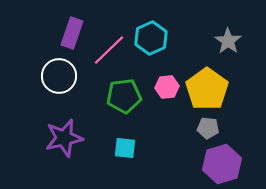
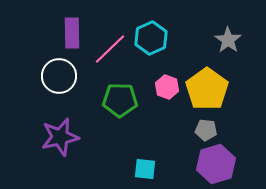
purple rectangle: rotated 20 degrees counterclockwise
gray star: moved 1 px up
pink line: moved 1 px right, 1 px up
pink hexagon: rotated 25 degrees clockwise
green pentagon: moved 4 px left, 4 px down; rotated 8 degrees clockwise
gray pentagon: moved 2 px left, 2 px down
purple star: moved 4 px left, 1 px up
cyan square: moved 20 px right, 21 px down
purple hexagon: moved 6 px left
